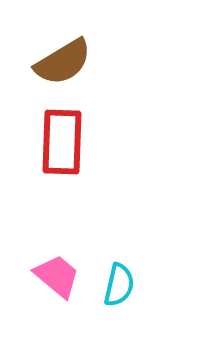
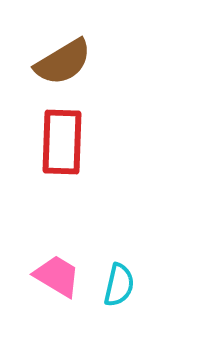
pink trapezoid: rotated 9 degrees counterclockwise
